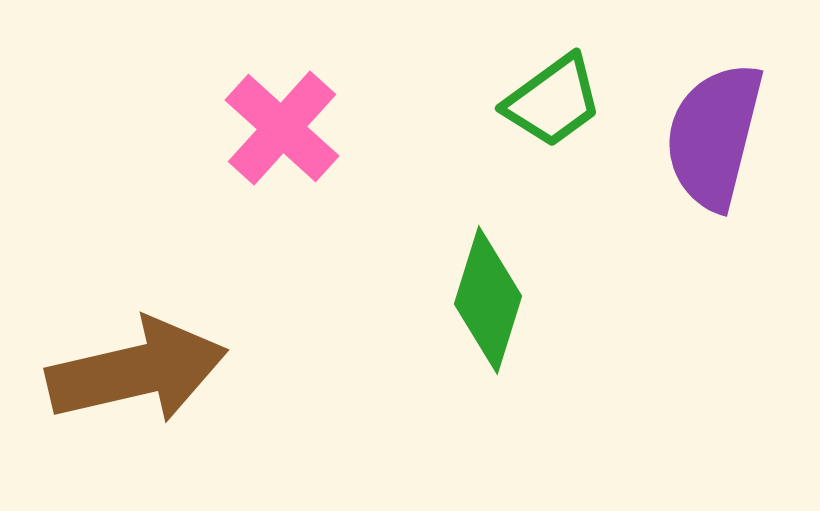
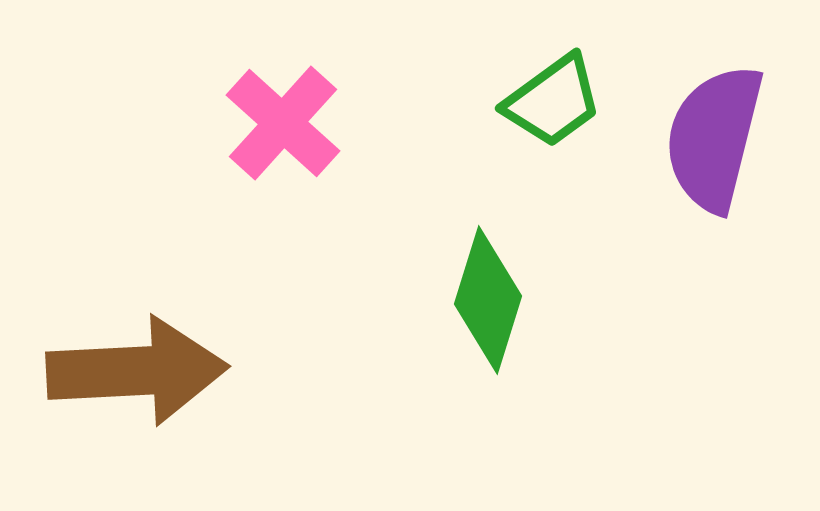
pink cross: moved 1 px right, 5 px up
purple semicircle: moved 2 px down
brown arrow: rotated 10 degrees clockwise
